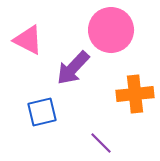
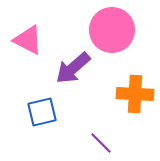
pink circle: moved 1 px right
purple arrow: rotated 6 degrees clockwise
orange cross: rotated 9 degrees clockwise
